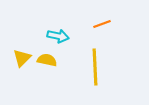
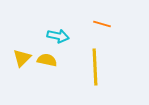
orange line: rotated 36 degrees clockwise
